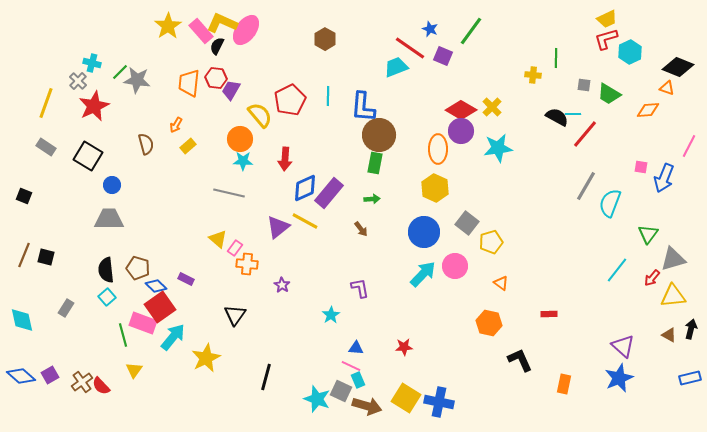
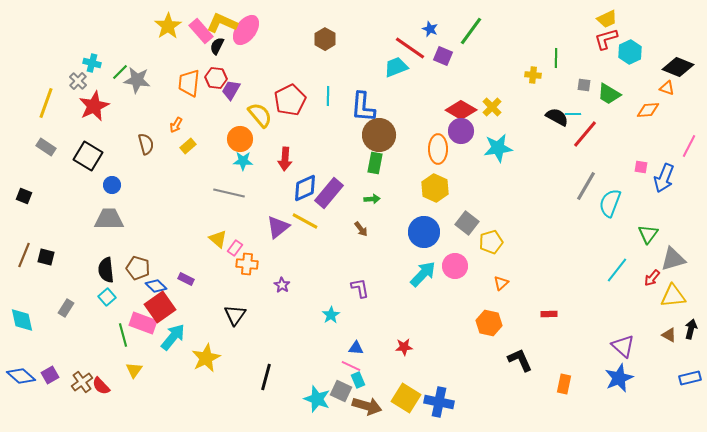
orange triangle at (501, 283): rotated 42 degrees clockwise
